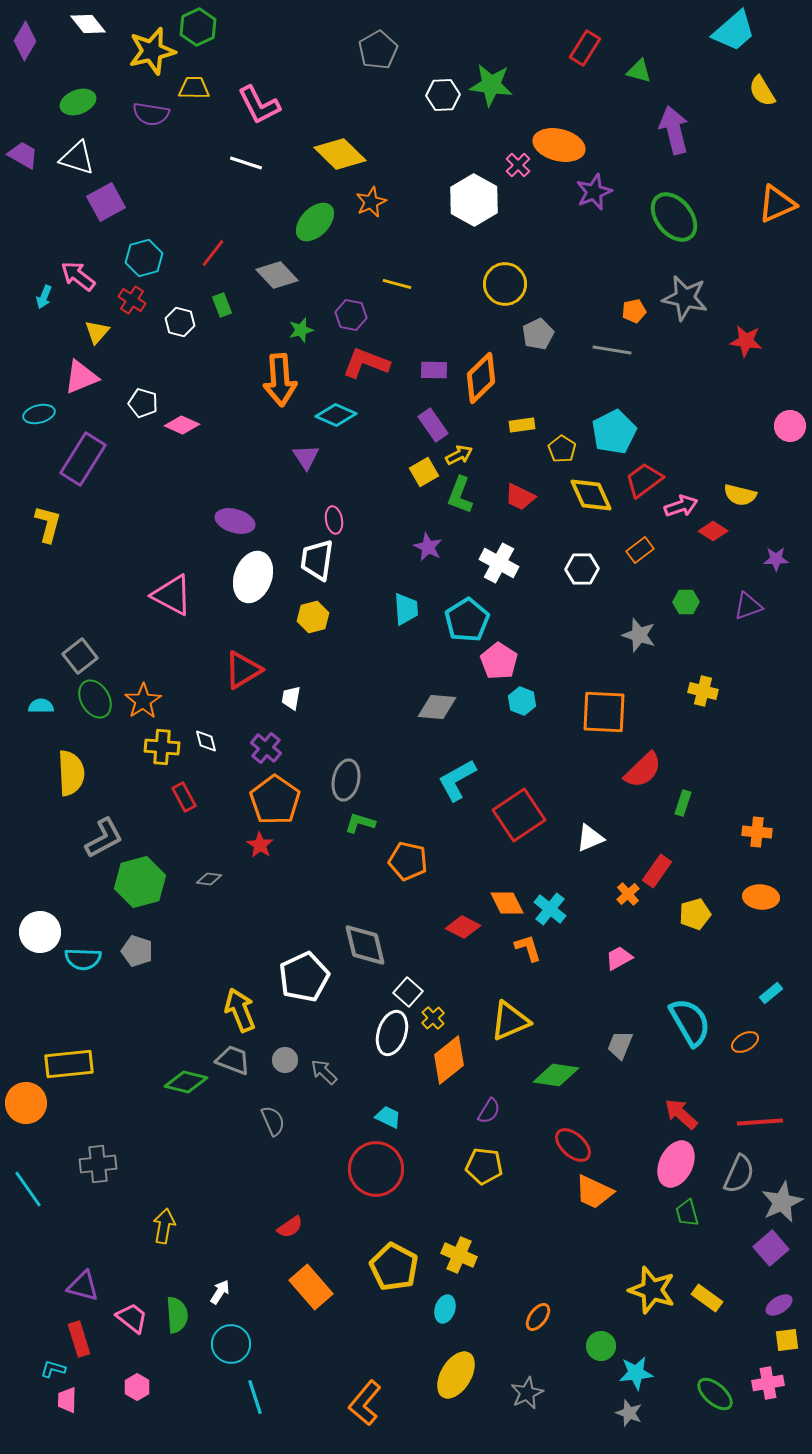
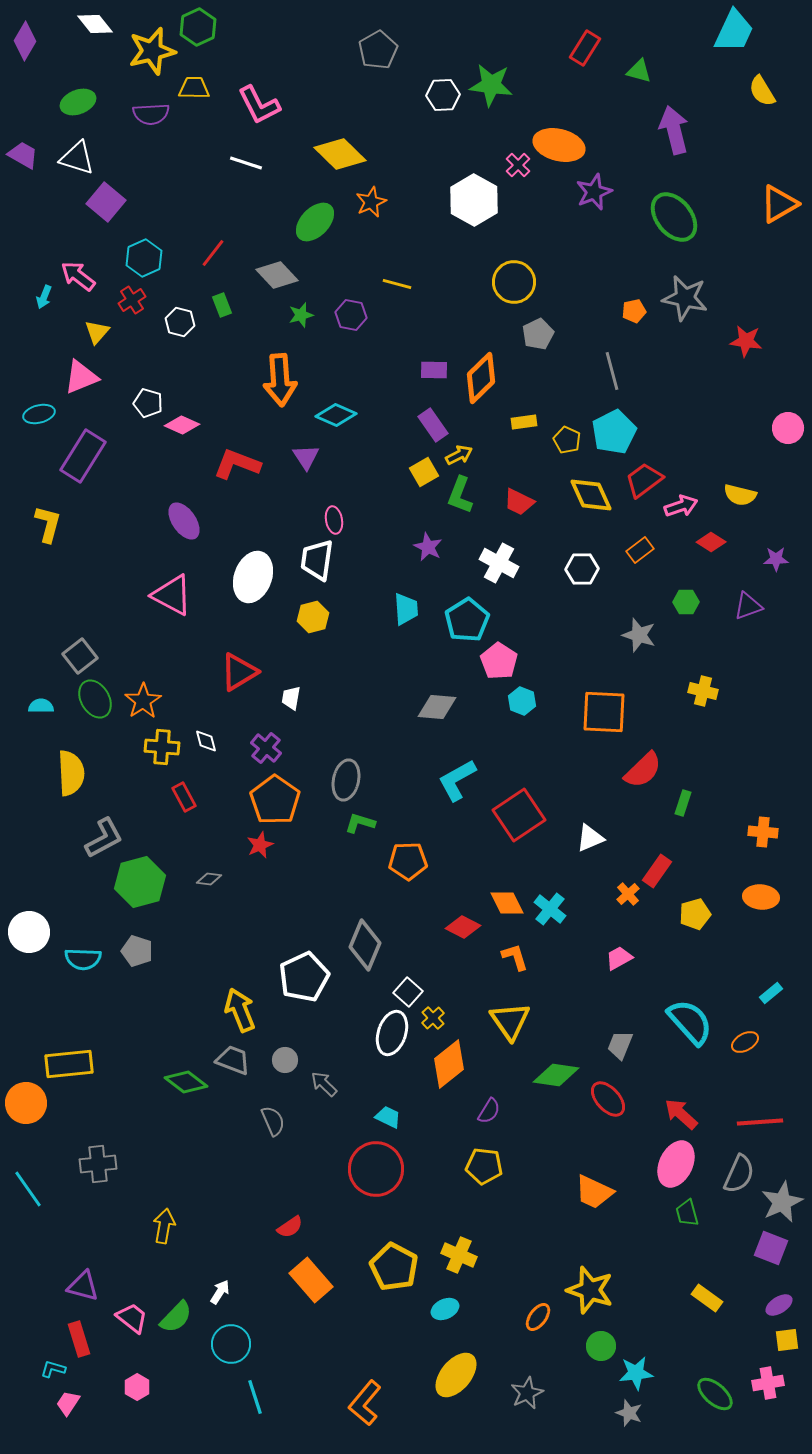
white diamond at (88, 24): moved 7 px right
cyan trapezoid at (734, 31): rotated 24 degrees counterclockwise
purple semicircle at (151, 114): rotated 12 degrees counterclockwise
purple square at (106, 202): rotated 21 degrees counterclockwise
orange triangle at (777, 204): moved 2 px right; rotated 6 degrees counterclockwise
cyan hexagon at (144, 258): rotated 9 degrees counterclockwise
yellow circle at (505, 284): moved 9 px right, 2 px up
red cross at (132, 300): rotated 24 degrees clockwise
green star at (301, 330): moved 15 px up
gray line at (612, 350): moved 21 px down; rotated 66 degrees clockwise
red L-shape at (366, 363): moved 129 px left, 101 px down
white pentagon at (143, 403): moved 5 px right
yellow rectangle at (522, 425): moved 2 px right, 3 px up
pink circle at (790, 426): moved 2 px left, 2 px down
yellow pentagon at (562, 449): moved 5 px right, 9 px up; rotated 8 degrees counterclockwise
purple rectangle at (83, 459): moved 3 px up
red trapezoid at (520, 497): moved 1 px left, 5 px down
purple ellipse at (235, 521): moved 51 px left; rotated 39 degrees clockwise
red diamond at (713, 531): moved 2 px left, 11 px down
red triangle at (243, 670): moved 4 px left, 2 px down
orange cross at (757, 832): moved 6 px right
red star at (260, 845): rotated 16 degrees clockwise
orange pentagon at (408, 861): rotated 15 degrees counterclockwise
white circle at (40, 932): moved 11 px left
gray diamond at (365, 945): rotated 36 degrees clockwise
orange L-shape at (528, 948): moved 13 px left, 9 px down
yellow triangle at (510, 1021): rotated 42 degrees counterclockwise
cyan semicircle at (690, 1022): rotated 12 degrees counterclockwise
orange diamond at (449, 1060): moved 4 px down
gray arrow at (324, 1072): moved 12 px down
green diamond at (186, 1082): rotated 24 degrees clockwise
red ellipse at (573, 1145): moved 35 px right, 46 px up; rotated 6 degrees clockwise
purple square at (771, 1248): rotated 28 degrees counterclockwise
orange rectangle at (311, 1287): moved 7 px up
yellow star at (652, 1290): moved 62 px left
cyan ellipse at (445, 1309): rotated 48 degrees clockwise
green semicircle at (177, 1315): moved 1 px left, 2 px down; rotated 48 degrees clockwise
yellow ellipse at (456, 1375): rotated 9 degrees clockwise
pink trapezoid at (67, 1400): moved 1 px right, 3 px down; rotated 32 degrees clockwise
